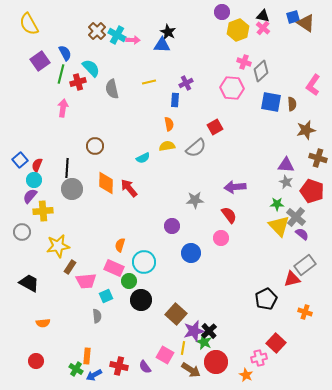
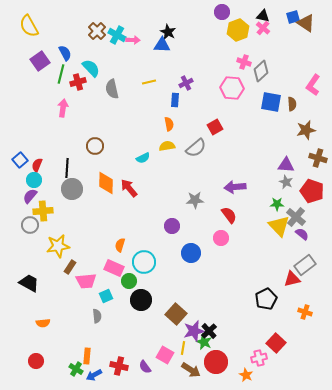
yellow semicircle at (29, 24): moved 2 px down
gray circle at (22, 232): moved 8 px right, 7 px up
